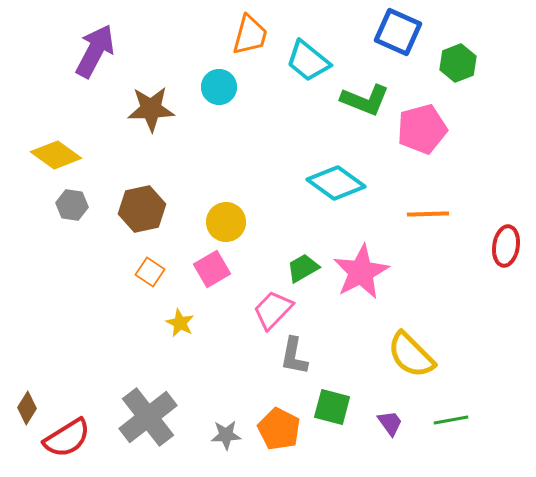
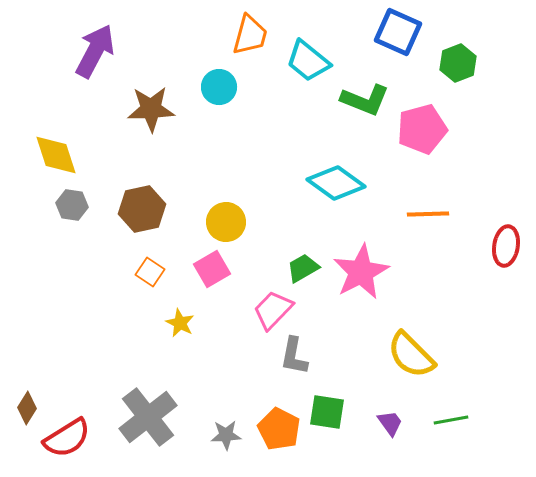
yellow diamond: rotated 36 degrees clockwise
green square: moved 5 px left, 5 px down; rotated 6 degrees counterclockwise
